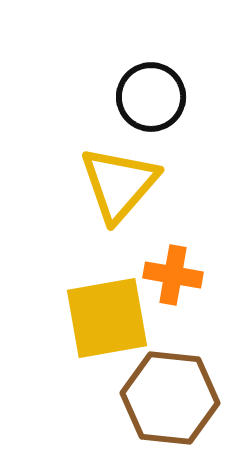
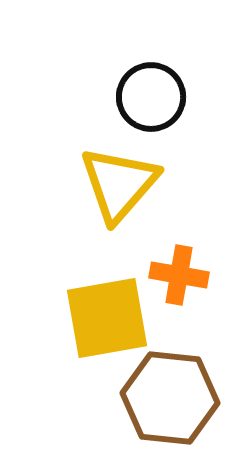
orange cross: moved 6 px right
